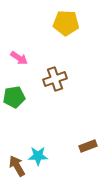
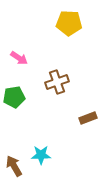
yellow pentagon: moved 3 px right
brown cross: moved 2 px right, 3 px down
brown rectangle: moved 28 px up
cyan star: moved 3 px right, 1 px up
brown arrow: moved 3 px left
